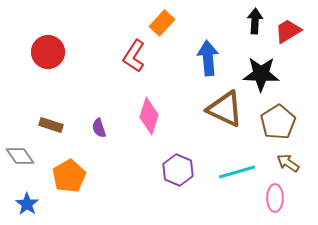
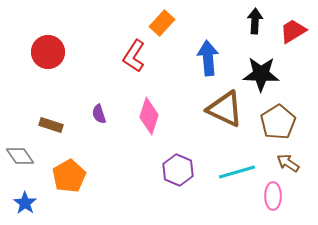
red trapezoid: moved 5 px right
purple semicircle: moved 14 px up
pink ellipse: moved 2 px left, 2 px up
blue star: moved 2 px left, 1 px up
